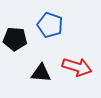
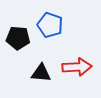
black pentagon: moved 3 px right, 1 px up
red arrow: rotated 20 degrees counterclockwise
